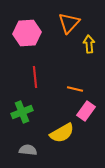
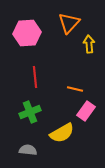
green cross: moved 8 px right
